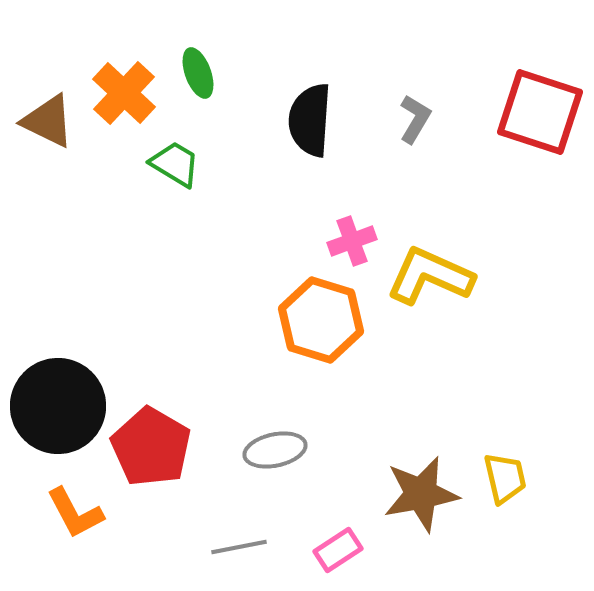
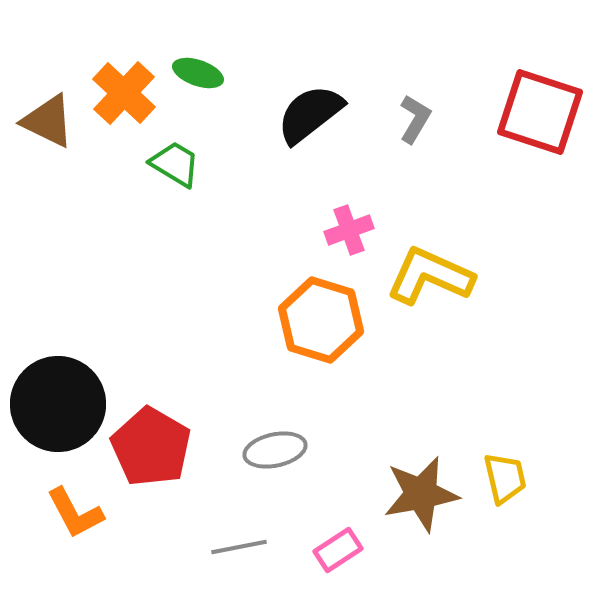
green ellipse: rotated 51 degrees counterclockwise
black semicircle: moved 6 px up; rotated 48 degrees clockwise
pink cross: moved 3 px left, 11 px up
black circle: moved 2 px up
